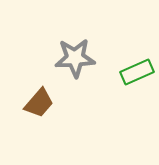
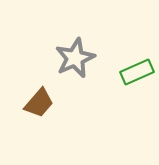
gray star: rotated 21 degrees counterclockwise
